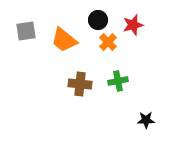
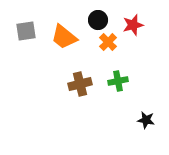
orange trapezoid: moved 3 px up
brown cross: rotated 20 degrees counterclockwise
black star: rotated 12 degrees clockwise
